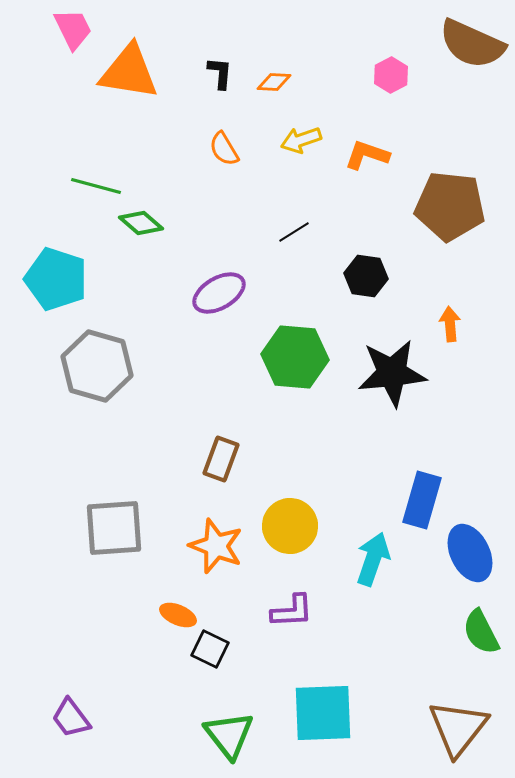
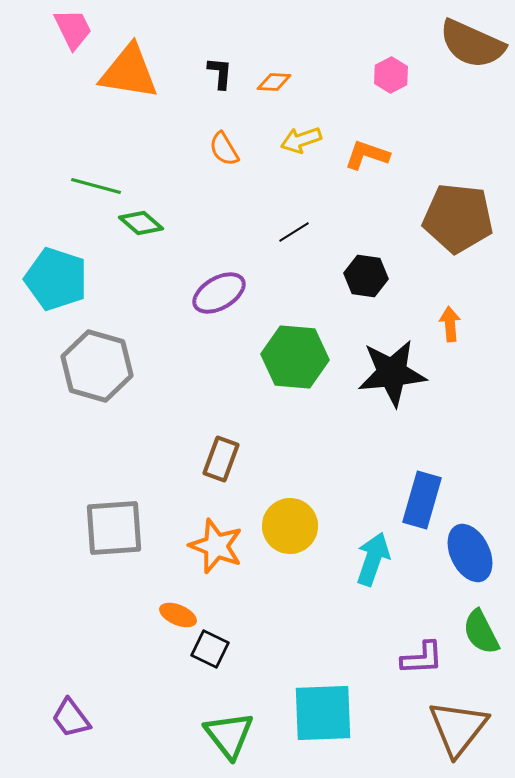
brown pentagon: moved 8 px right, 12 px down
purple L-shape: moved 130 px right, 47 px down
